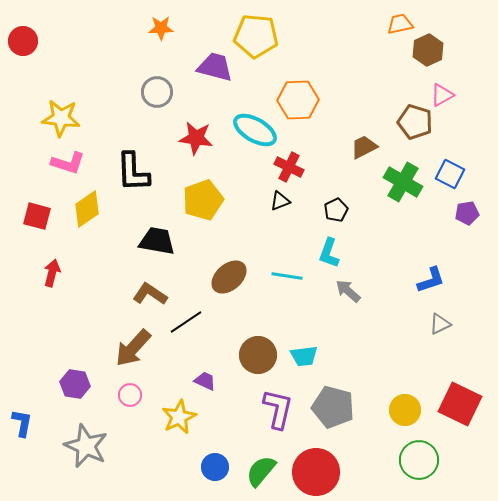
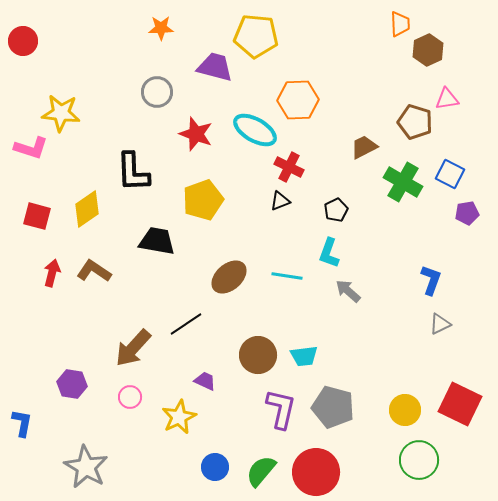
orange trapezoid at (400, 24): rotated 100 degrees clockwise
pink triangle at (442, 95): moved 5 px right, 4 px down; rotated 20 degrees clockwise
yellow star at (61, 118): moved 5 px up
red star at (196, 138): moved 4 px up; rotated 12 degrees clockwise
pink L-shape at (68, 163): moved 37 px left, 15 px up
blue L-shape at (431, 280): rotated 52 degrees counterclockwise
brown L-shape at (150, 294): moved 56 px left, 23 px up
black line at (186, 322): moved 2 px down
purple hexagon at (75, 384): moved 3 px left
pink circle at (130, 395): moved 2 px down
purple L-shape at (278, 409): moved 3 px right
gray star at (86, 446): moved 21 px down; rotated 6 degrees clockwise
